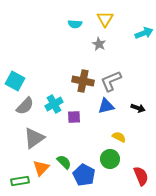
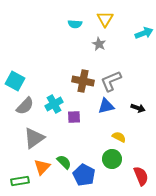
green circle: moved 2 px right
orange triangle: moved 1 px right, 1 px up
